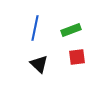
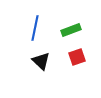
red square: rotated 12 degrees counterclockwise
black triangle: moved 2 px right, 3 px up
